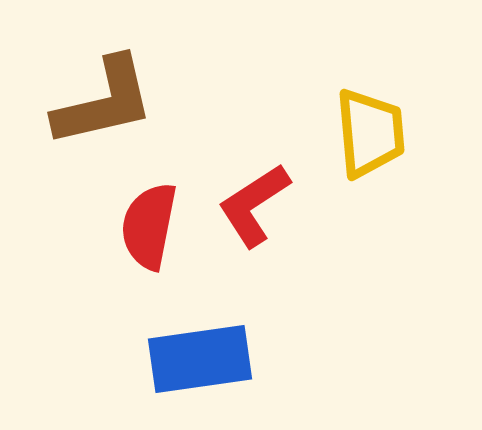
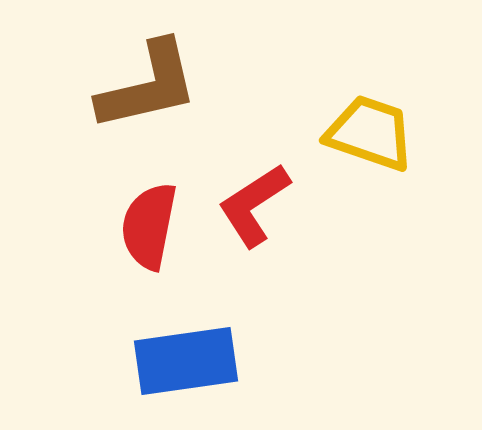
brown L-shape: moved 44 px right, 16 px up
yellow trapezoid: rotated 66 degrees counterclockwise
blue rectangle: moved 14 px left, 2 px down
